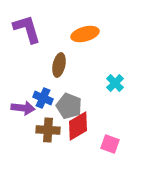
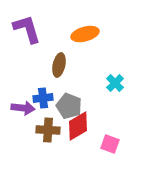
blue cross: rotated 30 degrees counterclockwise
